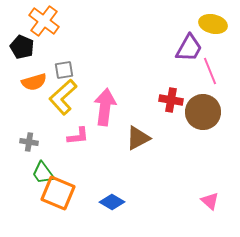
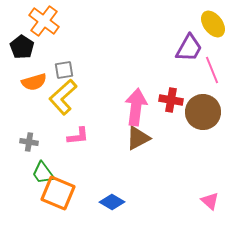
yellow ellipse: rotated 40 degrees clockwise
black pentagon: rotated 10 degrees clockwise
pink line: moved 2 px right, 1 px up
pink arrow: moved 31 px right
